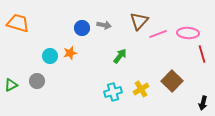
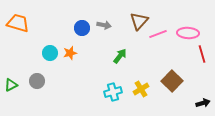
cyan circle: moved 3 px up
black arrow: rotated 120 degrees counterclockwise
